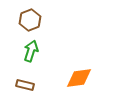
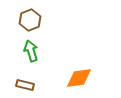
green arrow: rotated 35 degrees counterclockwise
